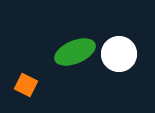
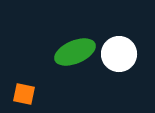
orange square: moved 2 px left, 9 px down; rotated 15 degrees counterclockwise
